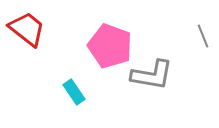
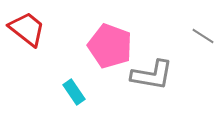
gray line: rotated 35 degrees counterclockwise
